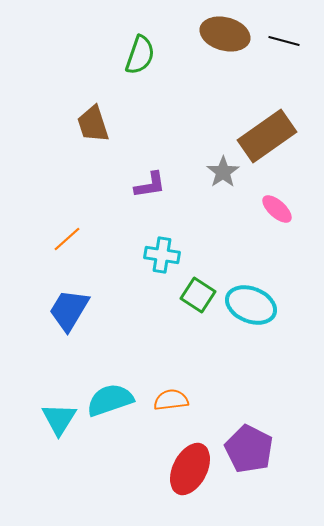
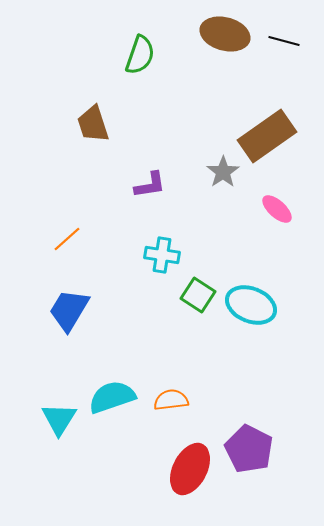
cyan semicircle: moved 2 px right, 3 px up
